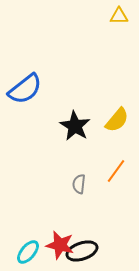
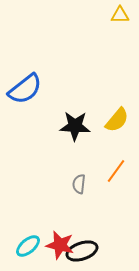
yellow triangle: moved 1 px right, 1 px up
black star: rotated 28 degrees counterclockwise
cyan ellipse: moved 6 px up; rotated 10 degrees clockwise
